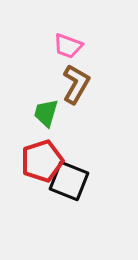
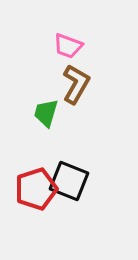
red pentagon: moved 6 px left, 28 px down
